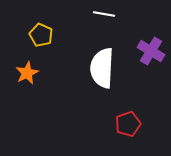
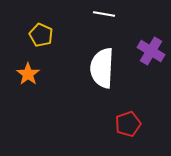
orange star: moved 1 px right, 1 px down; rotated 10 degrees counterclockwise
